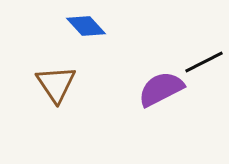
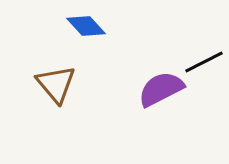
brown triangle: rotated 6 degrees counterclockwise
